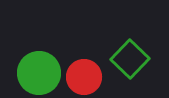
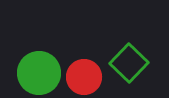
green square: moved 1 px left, 4 px down
